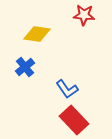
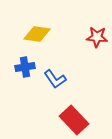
red star: moved 13 px right, 22 px down
blue cross: rotated 30 degrees clockwise
blue L-shape: moved 12 px left, 10 px up
